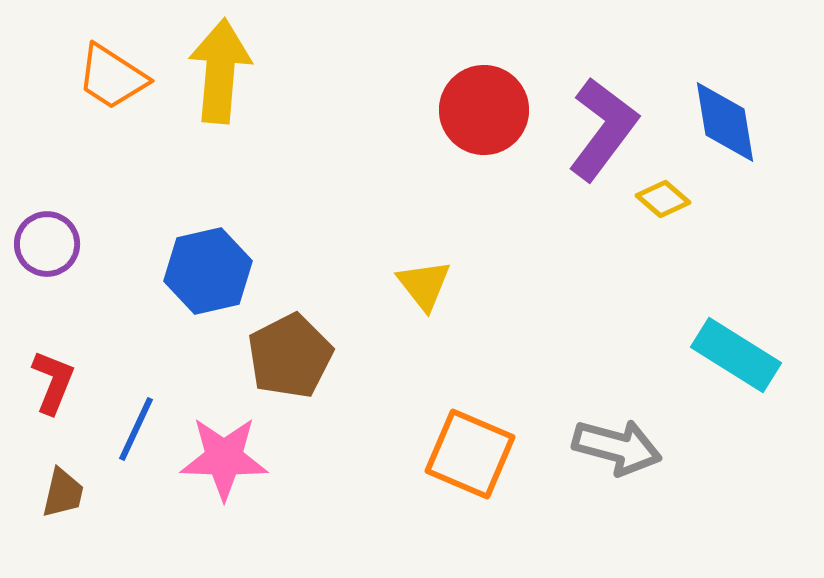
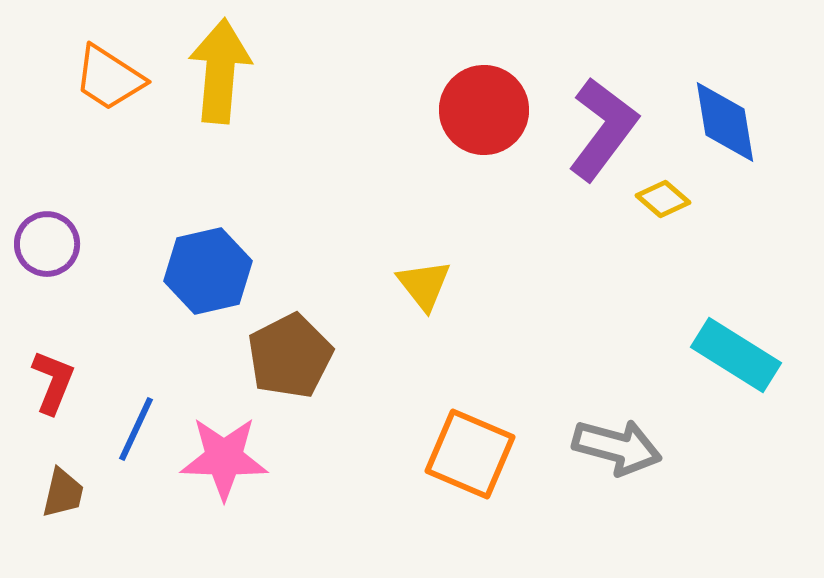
orange trapezoid: moved 3 px left, 1 px down
